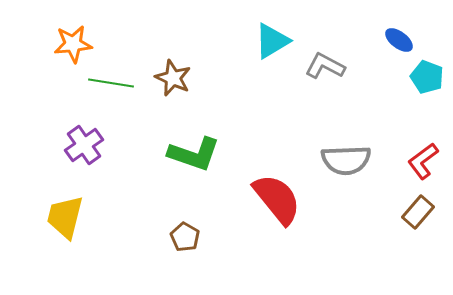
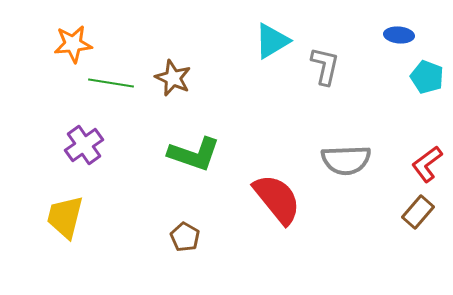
blue ellipse: moved 5 px up; rotated 32 degrees counterclockwise
gray L-shape: rotated 75 degrees clockwise
red L-shape: moved 4 px right, 3 px down
